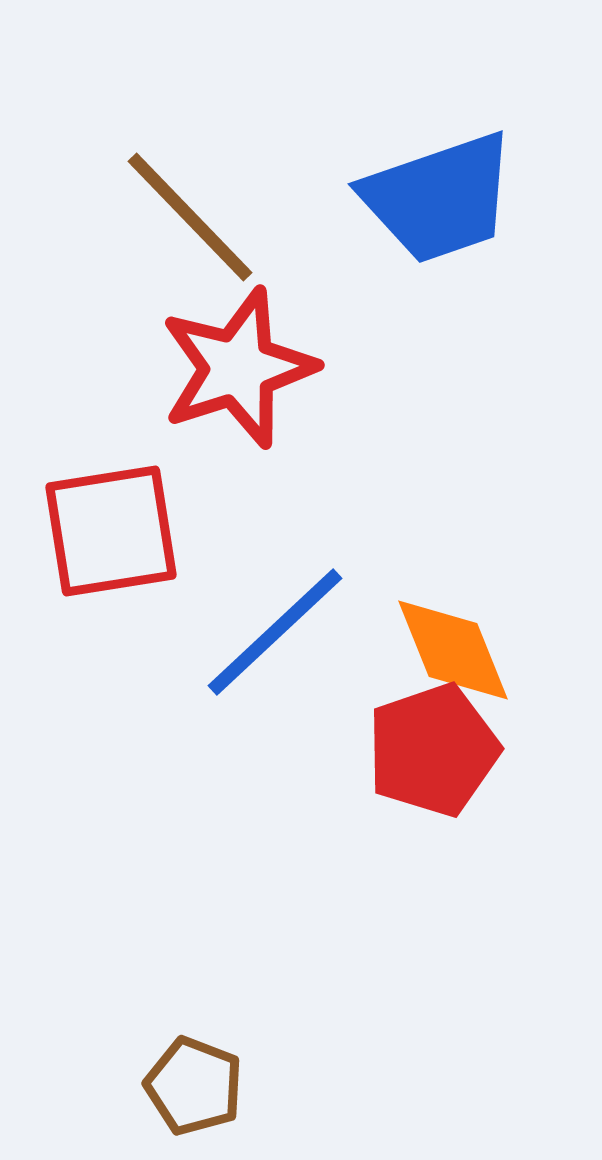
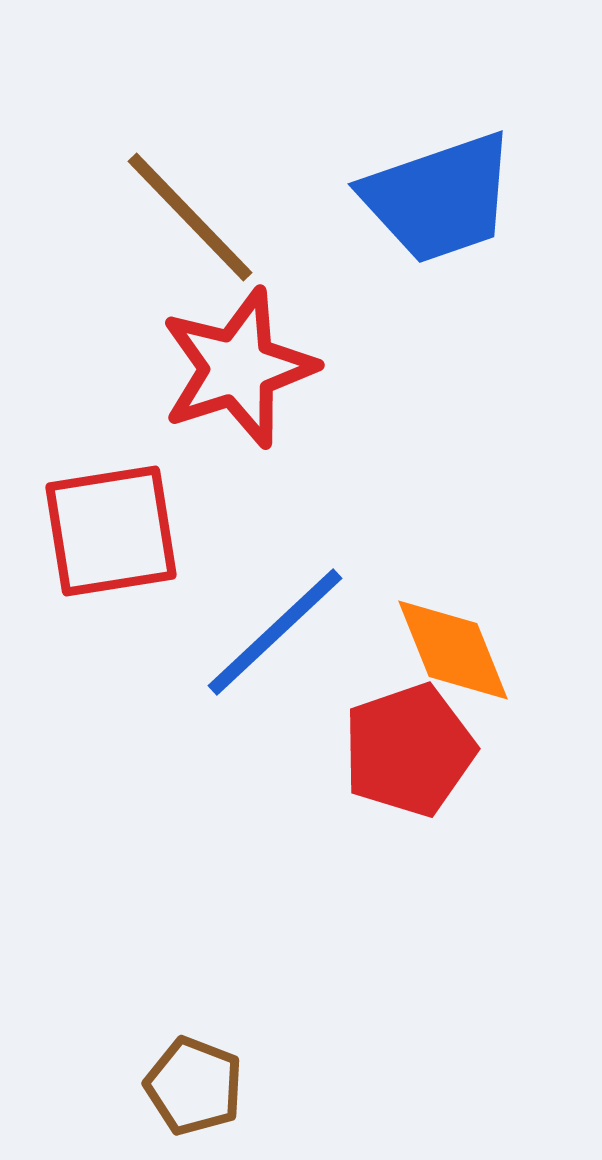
red pentagon: moved 24 px left
